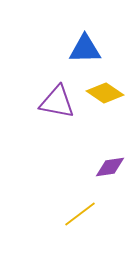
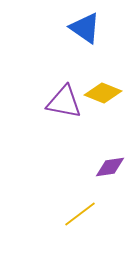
blue triangle: moved 21 px up; rotated 36 degrees clockwise
yellow diamond: moved 2 px left; rotated 12 degrees counterclockwise
purple triangle: moved 7 px right
